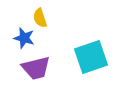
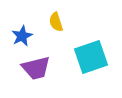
yellow semicircle: moved 16 px right, 4 px down
blue star: moved 2 px left, 2 px up; rotated 30 degrees clockwise
